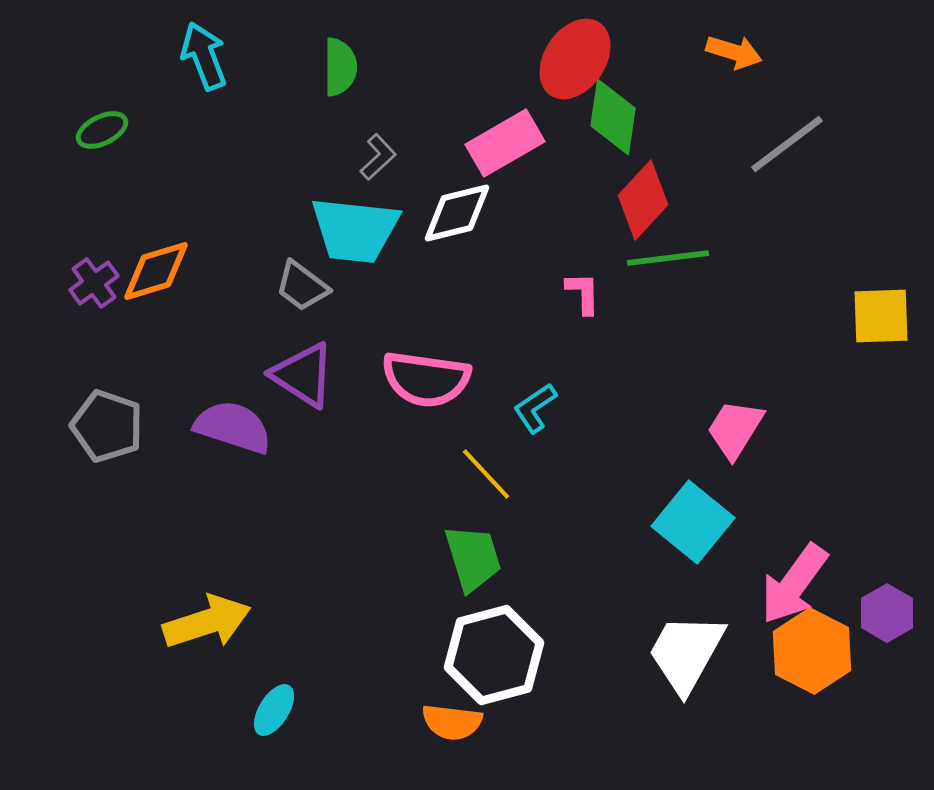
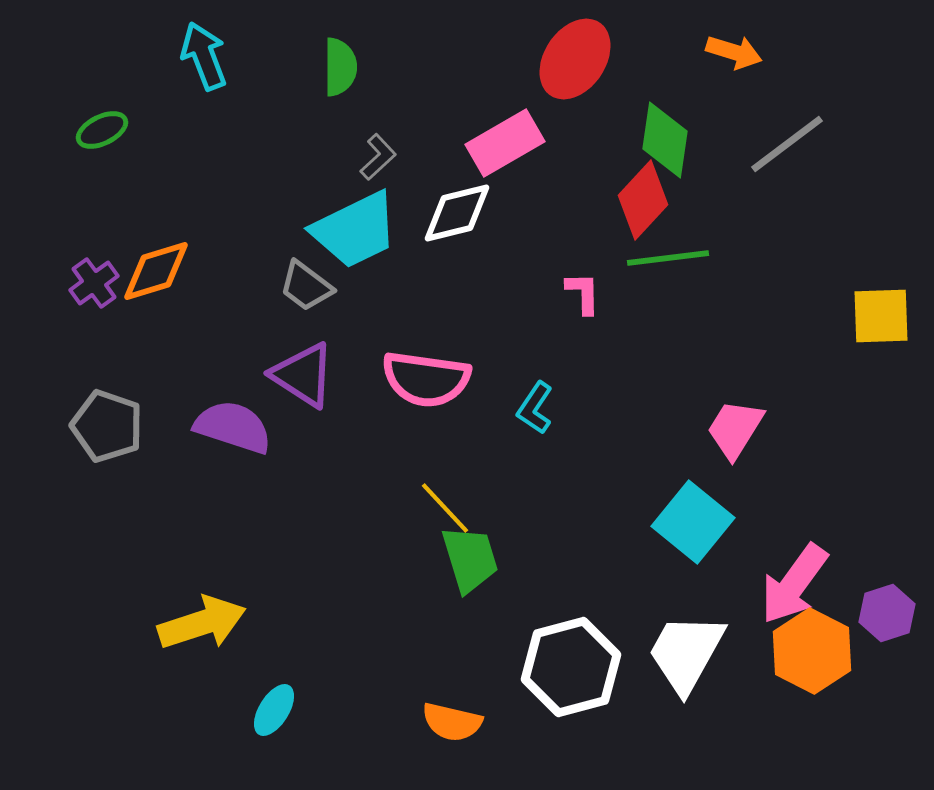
green diamond: moved 52 px right, 23 px down
cyan trapezoid: rotated 32 degrees counterclockwise
gray trapezoid: moved 4 px right
cyan L-shape: rotated 22 degrees counterclockwise
yellow line: moved 41 px left, 34 px down
green trapezoid: moved 3 px left, 1 px down
purple hexagon: rotated 12 degrees clockwise
yellow arrow: moved 5 px left, 1 px down
white hexagon: moved 77 px right, 12 px down
orange semicircle: rotated 6 degrees clockwise
